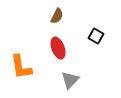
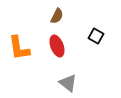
red ellipse: moved 1 px left, 2 px up
orange L-shape: moved 2 px left, 19 px up
gray triangle: moved 2 px left, 3 px down; rotated 36 degrees counterclockwise
